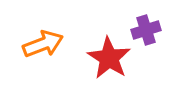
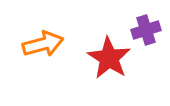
orange arrow: rotated 6 degrees clockwise
